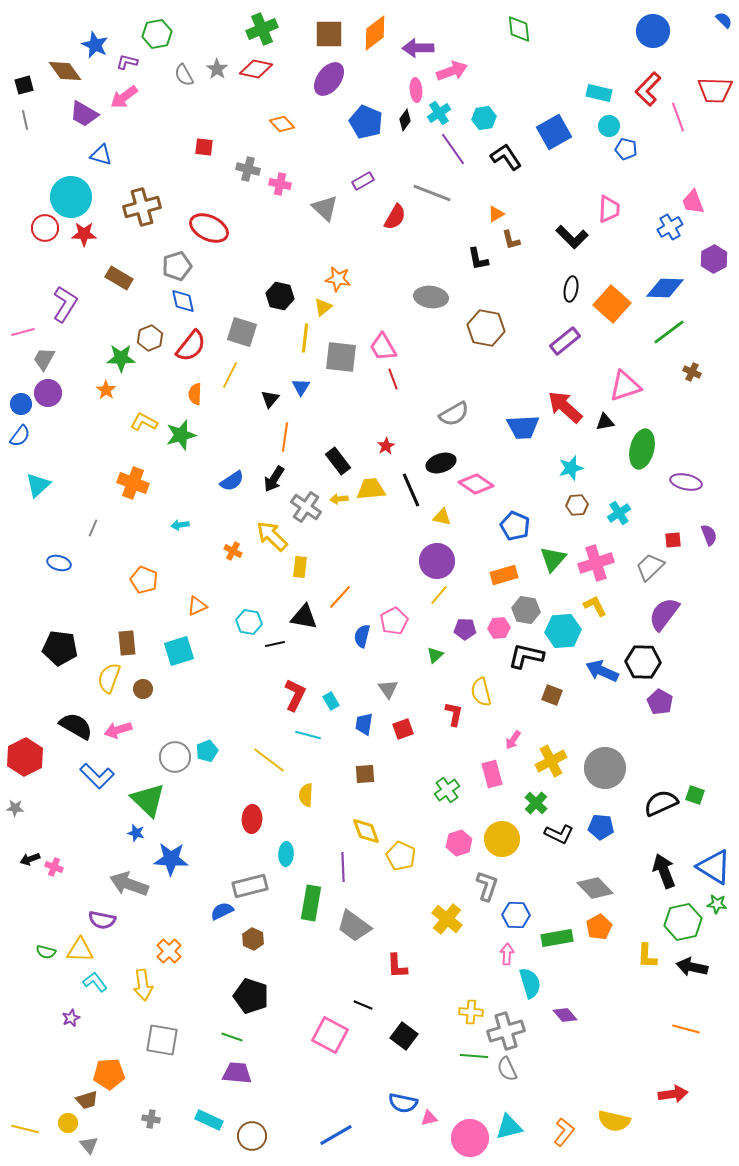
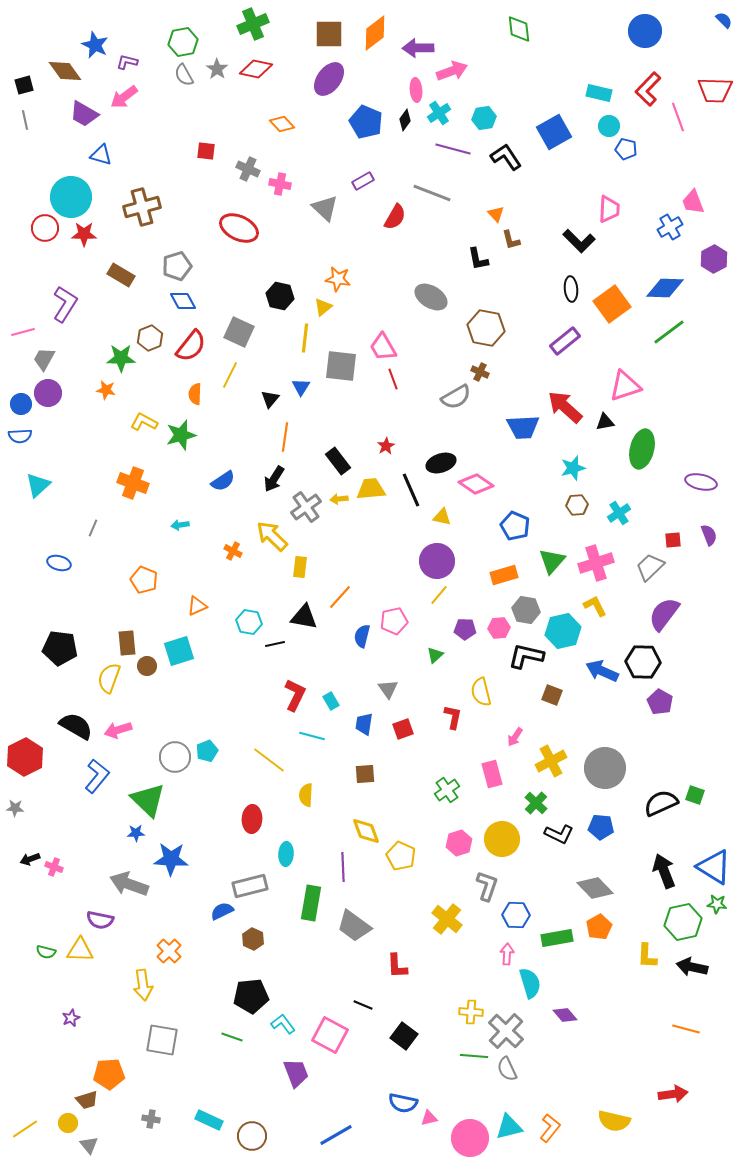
green cross at (262, 29): moved 9 px left, 5 px up
blue circle at (653, 31): moved 8 px left
green hexagon at (157, 34): moved 26 px right, 8 px down
red square at (204, 147): moved 2 px right, 4 px down
purple line at (453, 149): rotated 40 degrees counterclockwise
gray cross at (248, 169): rotated 10 degrees clockwise
orange triangle at (496, 214): rotated 42 degrees counterclockwise
red ellipse at (209, 228): moved 30 px right
black L-shape at (572, 237): moved 7 px right, 4 px down
brown rectangle at (119, 278): moved 2 px right, 3 px up
black ellipse at (571, 289): rotated 15 degrees counterclockwise
gray ellipse at (431, 297): rotated 24 degrees clockwise
blue diamond at (183, 301): rotated 16 degrees counterclockwise
orange square at (612, 304): rotated 12 degrees clockwise
gray square at (242, 332): moved 3 px left; rotated 8 degrees clockwise
gray square at (341, 357): moved 9 px down
brown cross at (692, 372): moved 212 px left
orange star at (106, 390): rotated 24 degrees counterclockwise
gray semicircle at (454, 414): moved 2 px right, 17 px up
blue semicircle at (20, 436): rotated 50 degrees clockwise
cyan star at (571, 468): moved 2 px right
blue semicircle at (232, 481): moved 9 px left
purple ellipse at (686, 482): moved 15 px right
gray cross at (306, 507): rotated 20 degrees clockwise
green triangle at (553, 559): moved 1 px left, 2 px down
pink pentagon at (394, 621): rotated 16 degrees clockwise
cyan hexagon at (563, 631): rotated 8 degrees counterclockwise
brown circle at (143, 689): moved 4 px right, 23 px up
red L-shape at (454, 714): moved 1 px left, 3 px down
cyan line at (308, 735): moved 4 px right, 1 px down
pink arrow at (513, 740): moved 2 px right, 3 px up
blue L-shape at (97, 776): rotated 96 degrees counterclockwise
blue star at (136, 833): rotated 18 degrees counterclockwise
purple semicircle at (102, 920): moved 2 px left
cyan L-shape at (95, 982): moved 188 px right, 42 px down
black pentagon at (251, 996): rotated 24 degrees counterclockwise
gray cross at (506, 1031): rotated 30 degrees counterclockwise
purple trapezoid at (237, 1073): moved 59 px right; rotated 64 degrees clockwise
yellow line at (25, 1129): rotated 48 degrees counterclockwise
orange L-shape at (564, 1132): moved 14 px left, 4 px up
